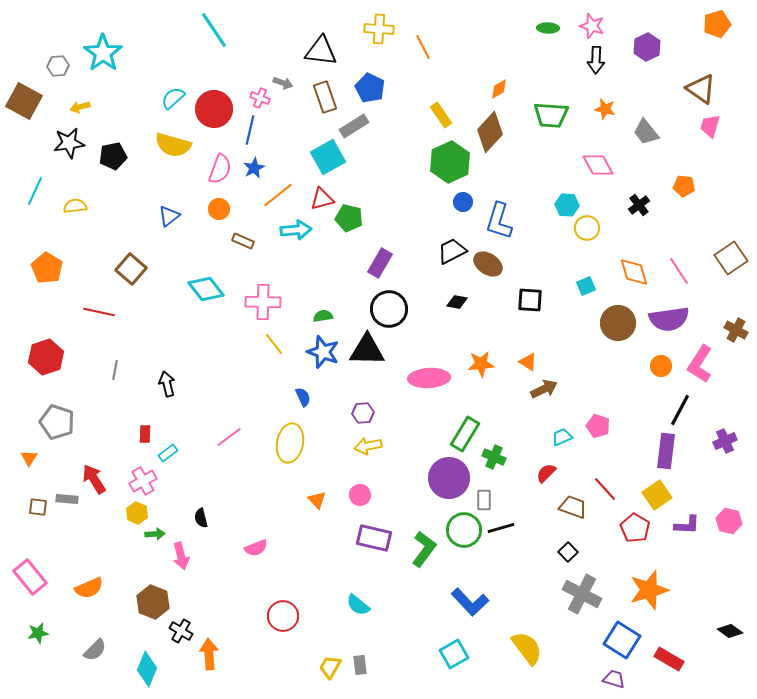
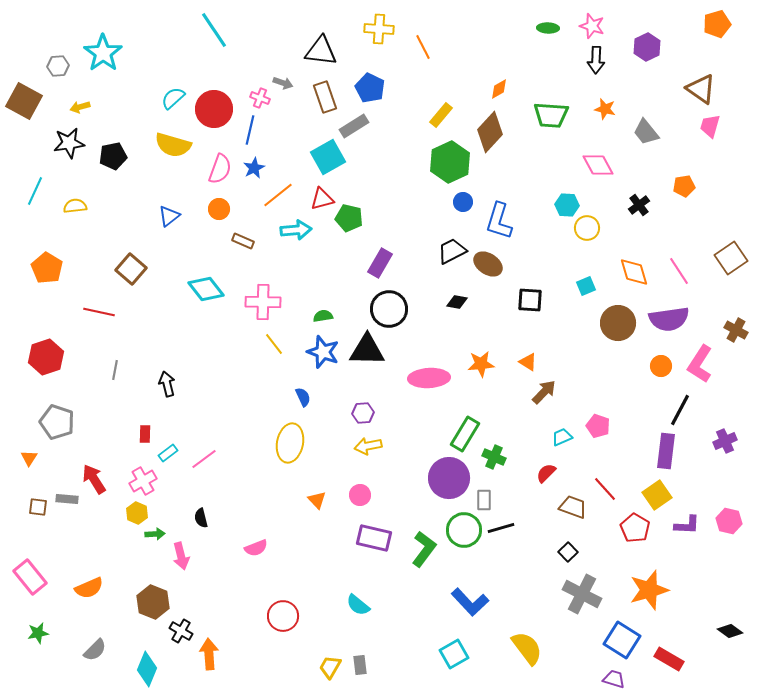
yellow rectangle at (441, 115): rotated 75 degrees clockwise
orange pentagon at (684, 186): rotated 15 degrees counterclockwise
brown arrow at (544, 389): moved 3 px down; rotated 20 degrees counterclockwise
pink line at (229, 437): moved 25 px left, 22 px down
